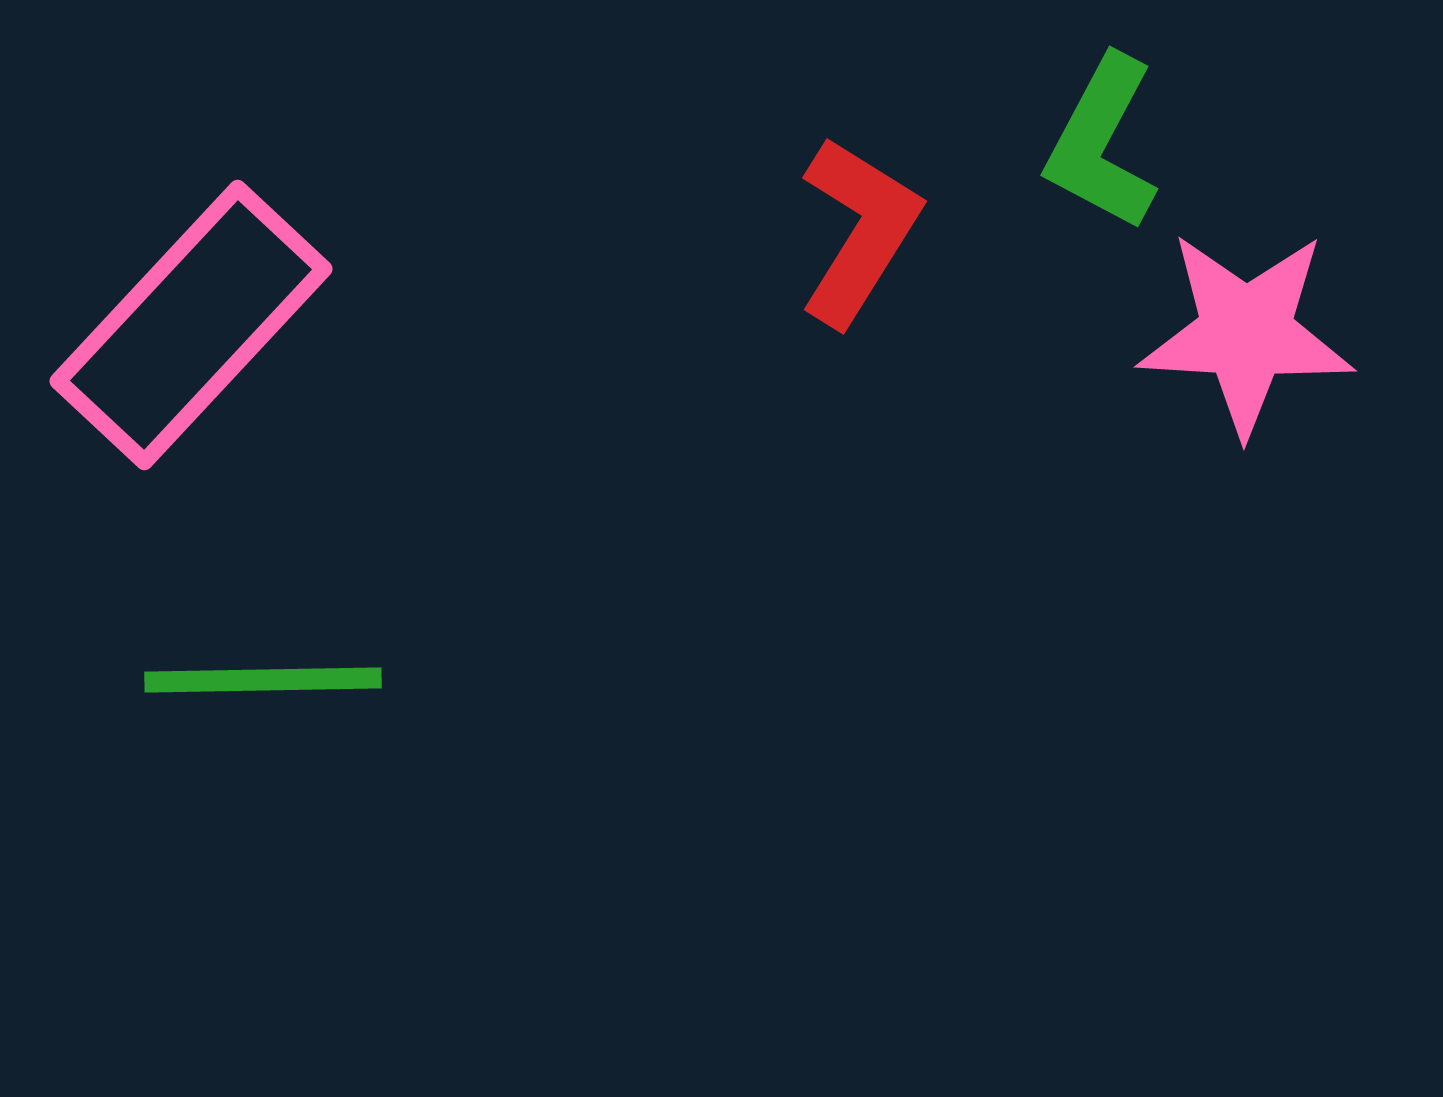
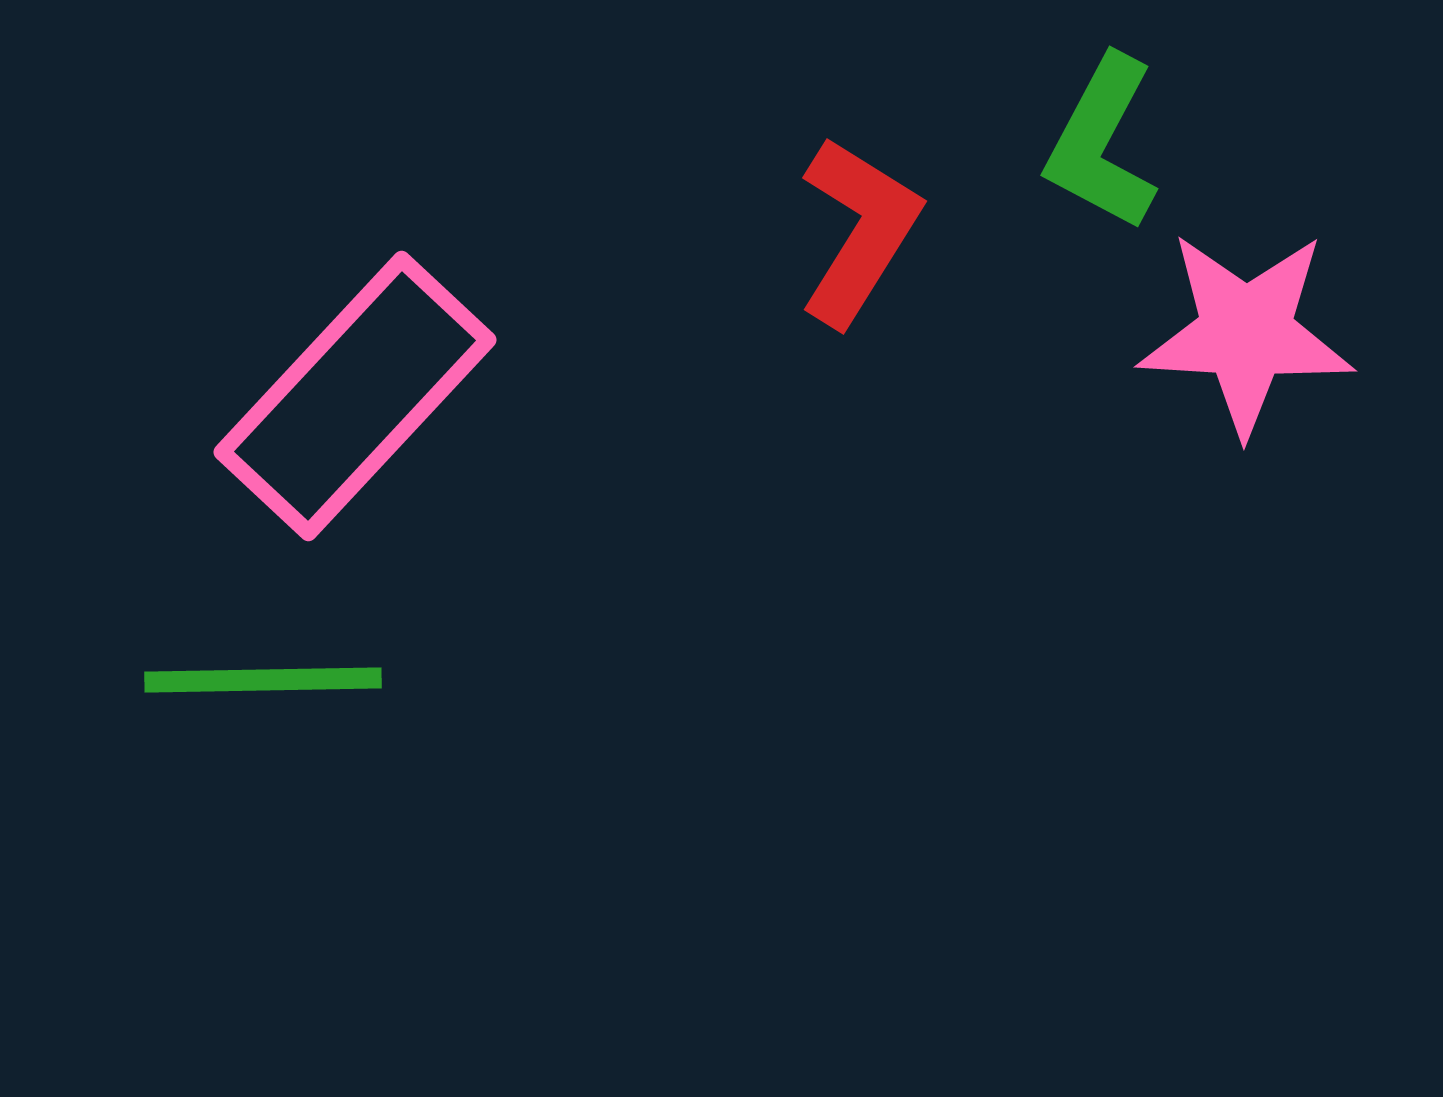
pink rectangle: moved 164 px right, 71 px down
